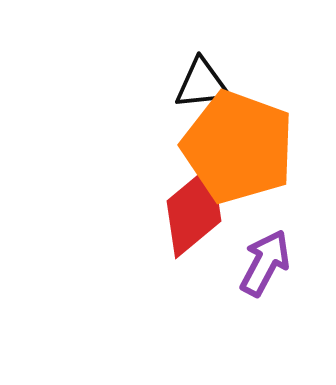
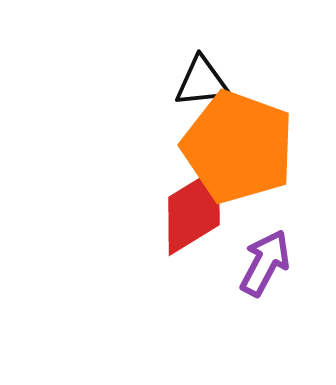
black triangle: moved 2 px up
red diamond: rotated 8 degrees clockwise
